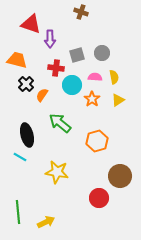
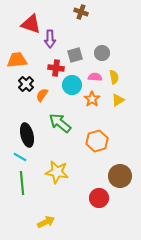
gray square: moved 2 px left
orange trapezoid: rotated 20 degrees counterclockwise
green line: moved 4 px right, 29 px up
